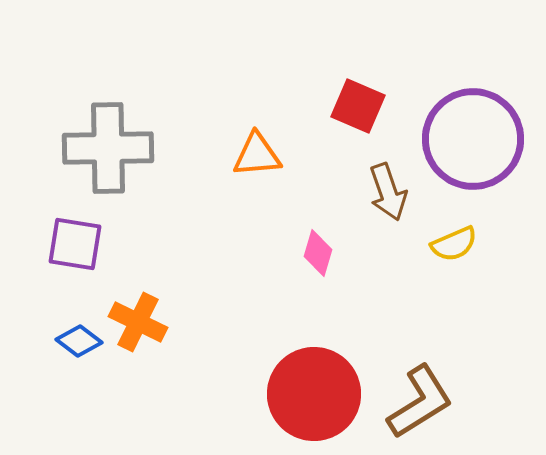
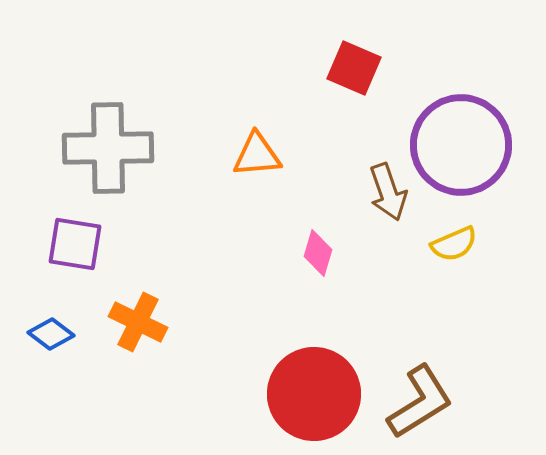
red square: moved 4 px left, 38 px up
purple circle: moved 12 px left, 6 px down
blue diamond: moved 28 px left, 7 px up
